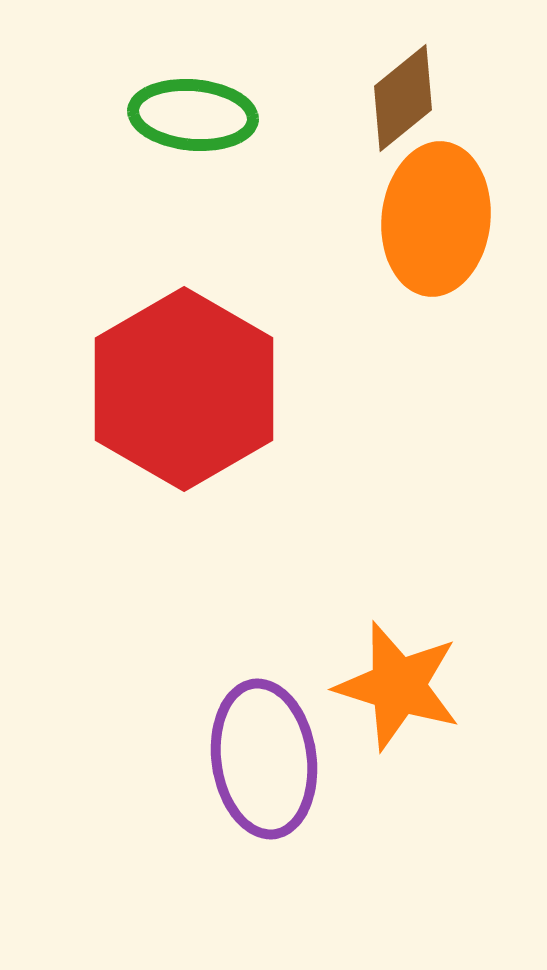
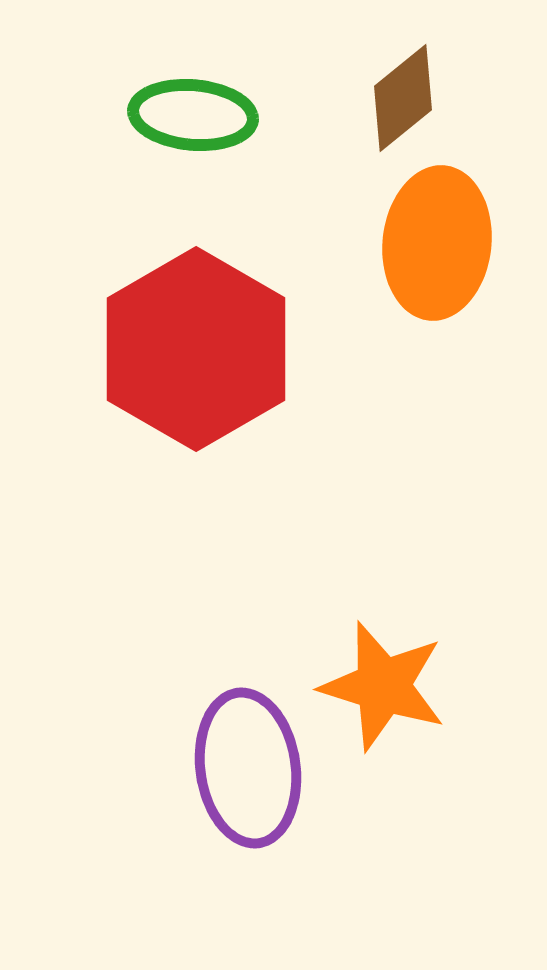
orange ellipse: moved 1 px right, 24 px down
red hexagon: moved 12 px right, 40 px up
orange star: moved 15 px left
purple ellipse: moved 16 px left, 9 px down
